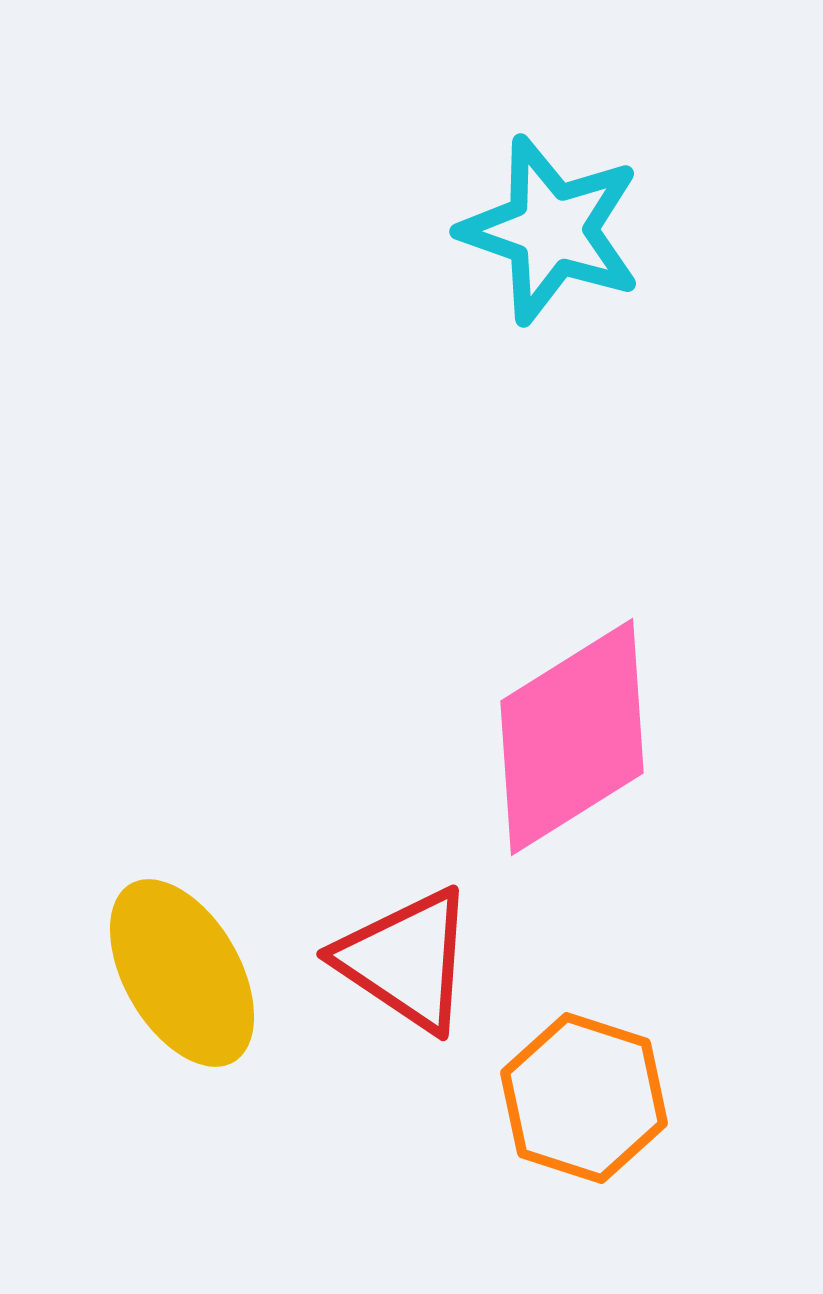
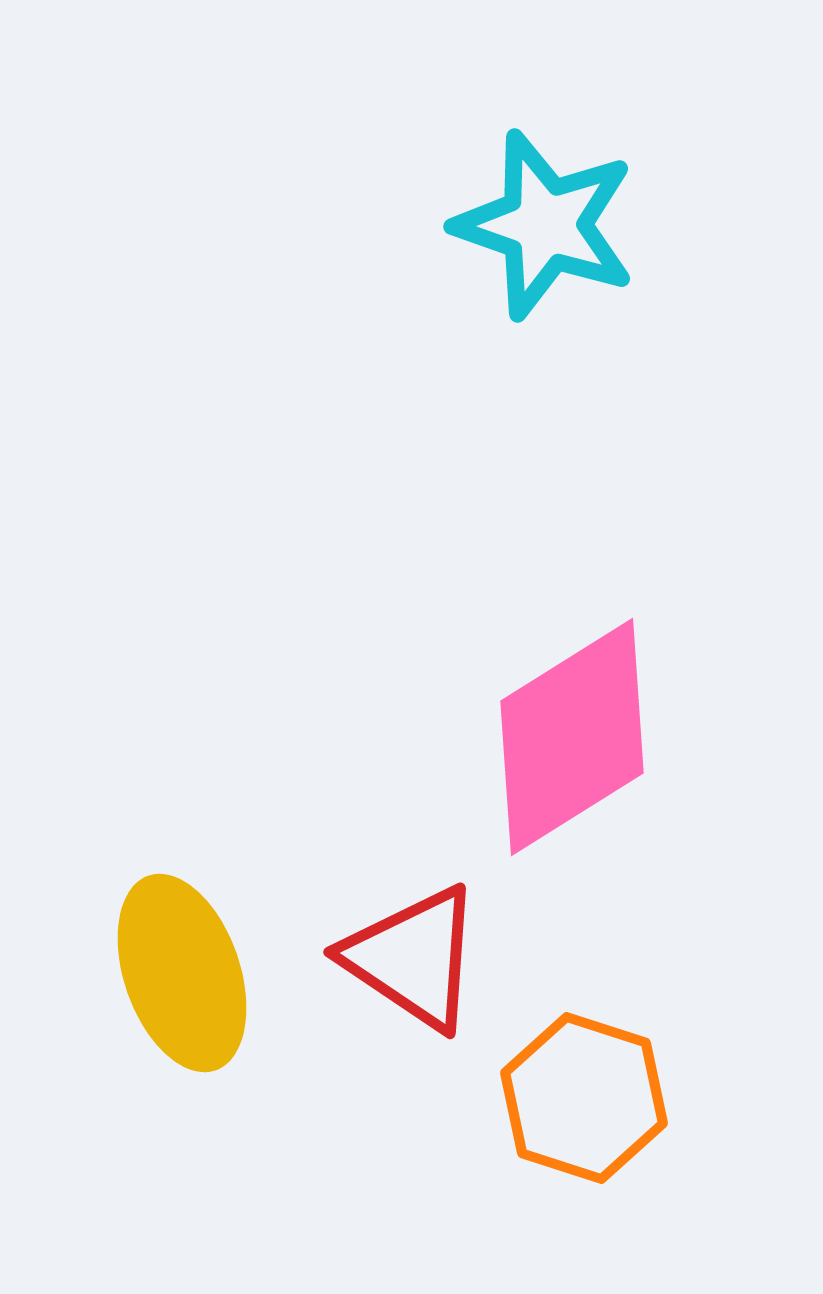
cyan star: moved 6 px left, 5 px up
red triangle: moved 7 px right, 2 px up
yellow ellipse: rotated 11 degrees clockwise
